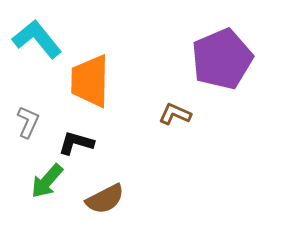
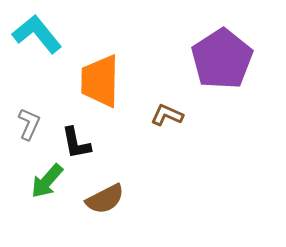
cyan L-shape: moved 5 px up
purple pentagon: rotated 10 degrees counterclockwise
orange trapezoid: moved 10 px right
brown L-shape: moved 8 px left, 1 px down
gray L-shape: moved 1 px right, 2 px down
black L-shape: rotated 117 degrees counterclockwise
